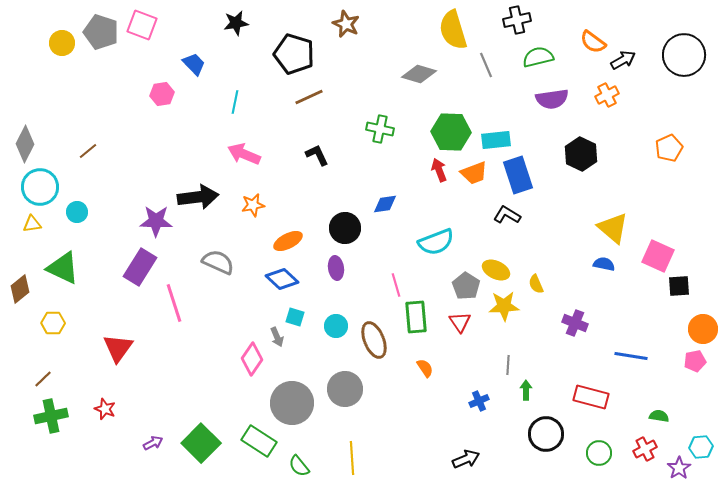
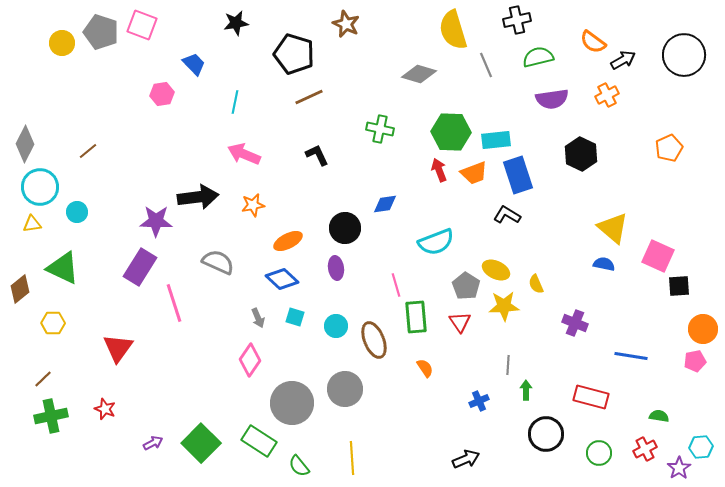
gray arrow at (277, 337): moved 19 px left, 19 px up
pink diamond at (252, 359): moved 2 px left, 1 px down
